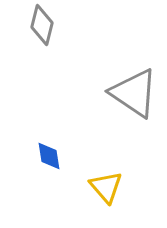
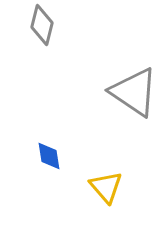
gray triangle: moved 1 px up
